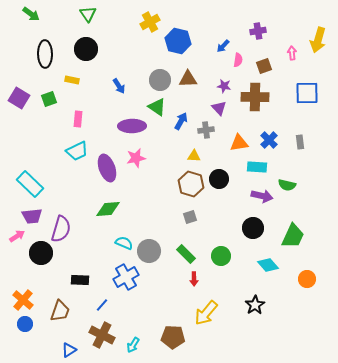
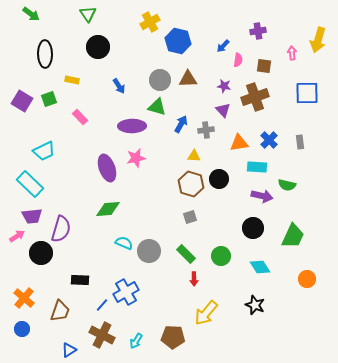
black circle at (86, 49): moved 12 px right, 2 px up
brown square at (264, 66): rotated 28 degrees clockwise
brown cross at (255, 97): rotated 20 degrees counterclockwise
purple square at (19, 98): moved 3 px right, 3 px down
green triangle at (157, 107): rotated 18 degrees counterclockwise
purple triangle at (219, 108): moved 4 px right, 2 px down
pink rectangle at (78, 119): moved 2 px right, 2 px up; rotated 49 degrees counterclockwise
blue arrow at (181, 121): moved 3 px down
cyan trapezoid at (77, 151): moved 33 px left
cyan diamond at (268, 265): moved 8 px left, 2 px down; rotated 10 degrees clockwise
blue cross at (126, 277): moved 15 px down
orange cross at (23, 300): moved 1 px right, 2 px up
black star at (255, 305): rotated 18 degrees counterclockwise
blue circle at (25, 324): moved 3 px left, 5 px down
cyan arrow at (133, 345): moved 3 px right, 4 px up
